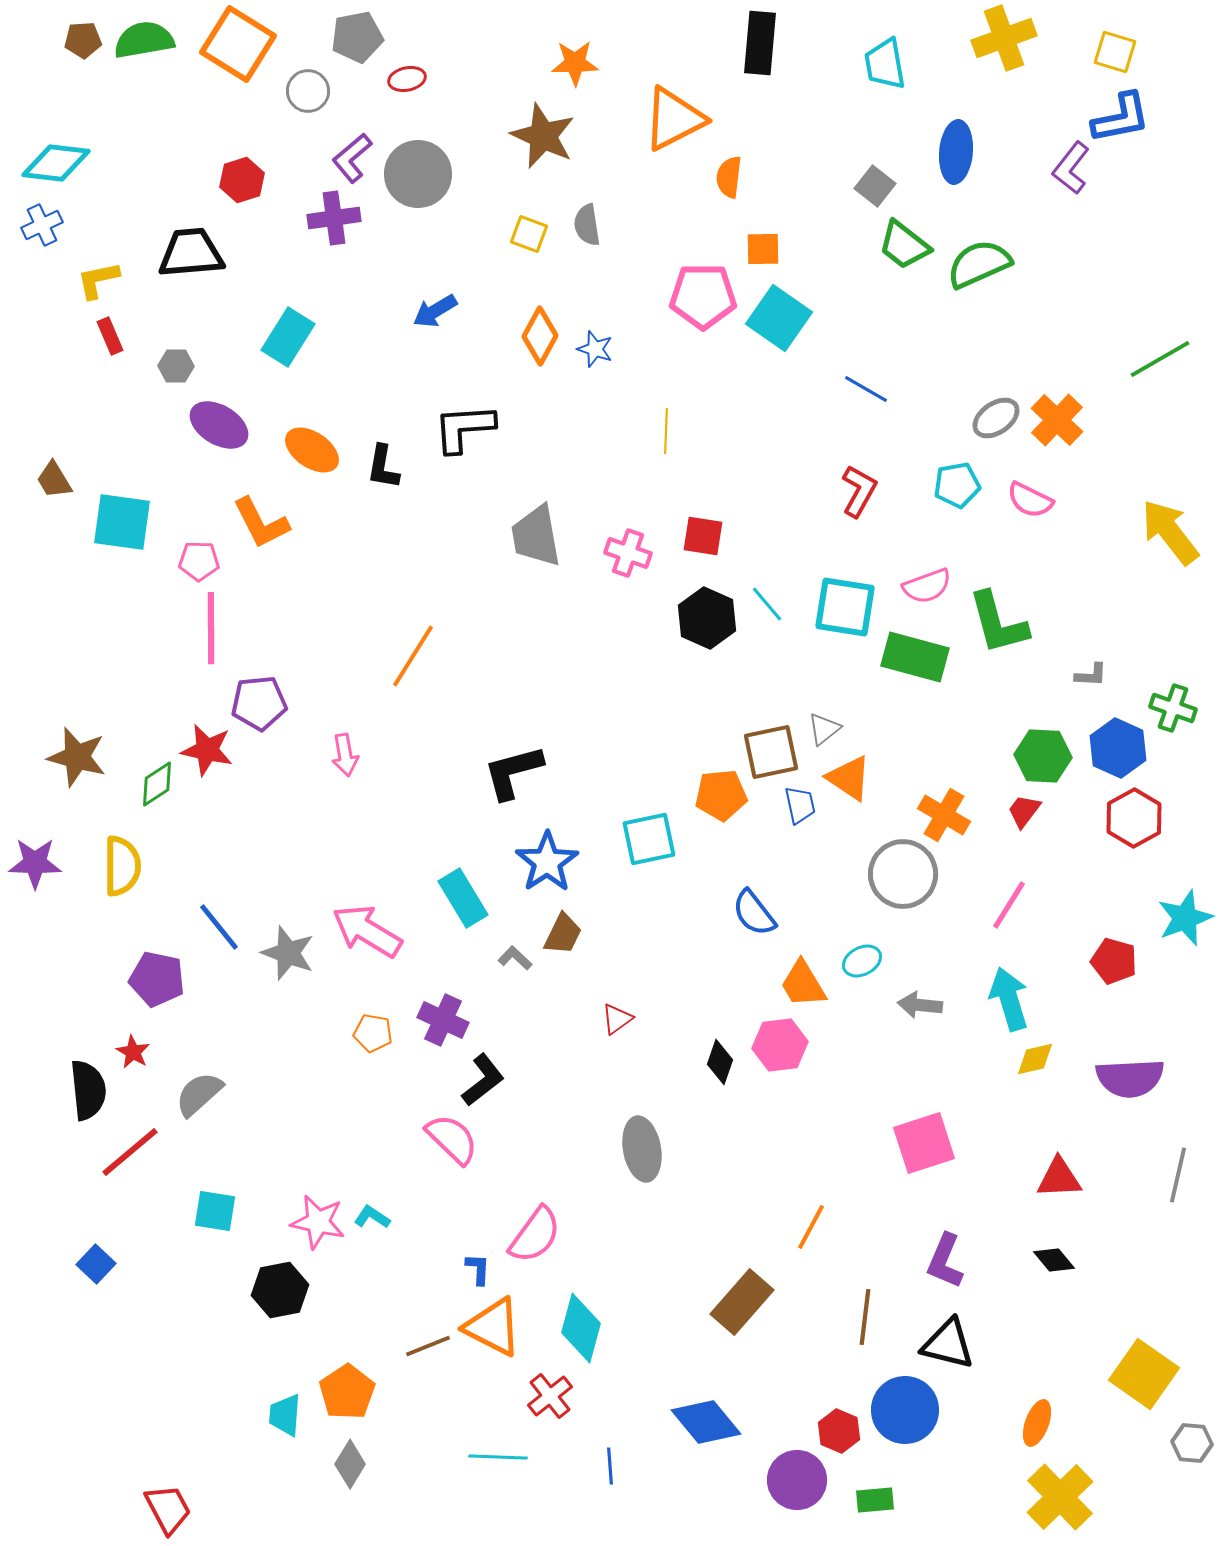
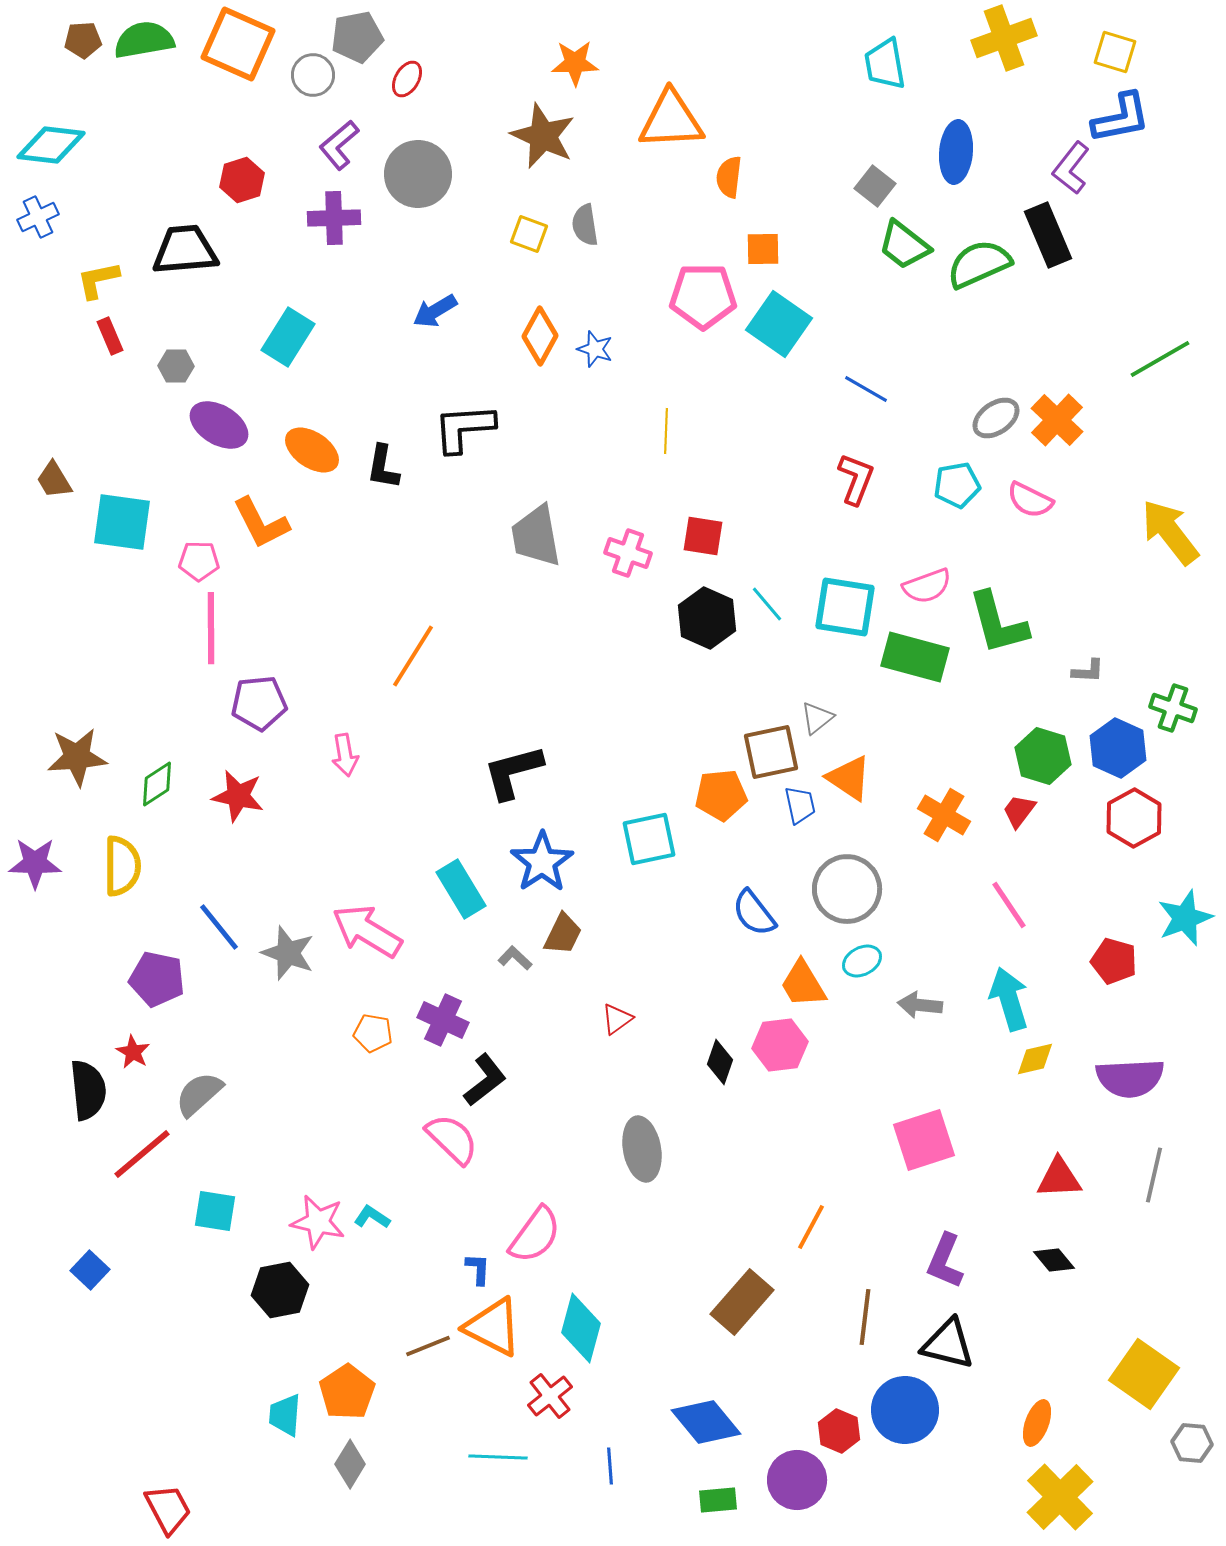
black rectangle at (760, 43): moved 288 px right, 192 px down; rotated 28 degrees counterclockwise
orange square at (238, 44): rotated 8 degrees counterclockwise
red ellipse at (407, 79): rotated 48 degrees counterclockwise
gray circle at (308, 91): moved 5 px right, 16 px up
orange triangle at (674, 119): moved 3 px left, 1 px down; rotated 24 degrees clockwise
purple L-shape at (352, 158): moved 13 px left, 13 px up
cyan diamond at (56, 163): moved 5 px left, 18 px up
purple cross at (334, 218): rotated 6 degrees clockwise
blue cross at (42, 225): moved 4 px left, 8 px up
gray semicircle at (587, 225): moved 2 px left
black trapezoid at (191, 253): moved 6 px left, 3 px up
cyan square at (779, 318): moved 6 px down
red L-shape at (859, 491): moved 3 px left, 12 px up; rotated 8 degrees counterclockwise
gray L-shape at (1091, 675): moved 3 px left, 4 px up
gray triangle at (824, 729): moved 7 px left, 11 px up
red star at (207, 750): moved 31 px right, 46 px down
green hexagon at (1043, 756): rotated 14 degrees clockwise
brown star at (77, 757): rotated 20 degrees counterclockwise
red trapezoid at (1024, 811): moved 5 px left
blue star at (547, 862): moved 5 px left
gray circle at (903, 874): moved 56 px left, 15 px down
cyan rectangle at (463, 898): moved 2 px left, 9 px up
pink line at (1009, 905): rotated 66 degrees counterclockwise
black L-shape at (483, 1080): moved 2 px right
pink square at (924, 1143): moved 3 px up
red line at (130, 1152): moved 12 px right, 2 px down
gray line at (1178, 1175): moved 24 px left
blue square at (96, 1264): moved 6 px left, 6 px down
green rectangle at (875, 1500): moved 157 px left
